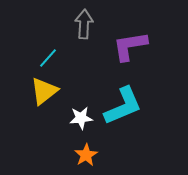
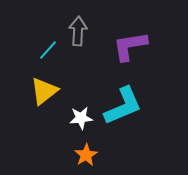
gray arrow: moved 6 px left, 7 px down
cyan line: moved 8 px up
